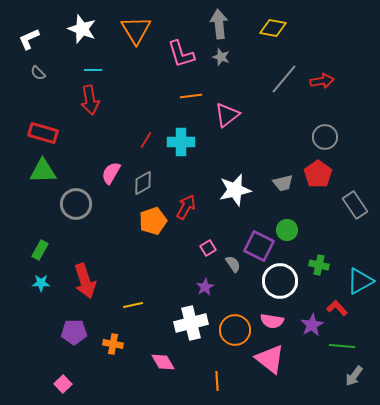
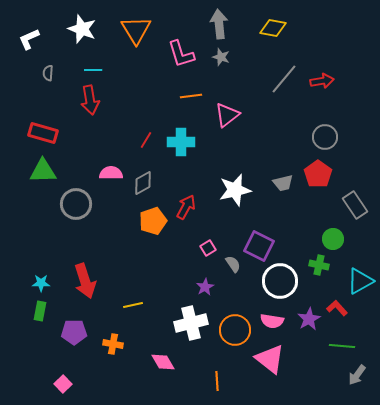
gray semicircle at (38, 73): moved 10 px right; rotated 49 degrees clockwise
pink semicircle at (111, 173): rotated 60 degrees clockwise
green circle at (287, 230): moved 46 px right, 9 px down
green rectangle at (40, 250): moved 61 px down; rotated 18 degrees counterclockwise
purple star at (312, 325): moved 3 px left, 6 px up
gray arrow at (354, 376): moved 3 px right, 1 px up
